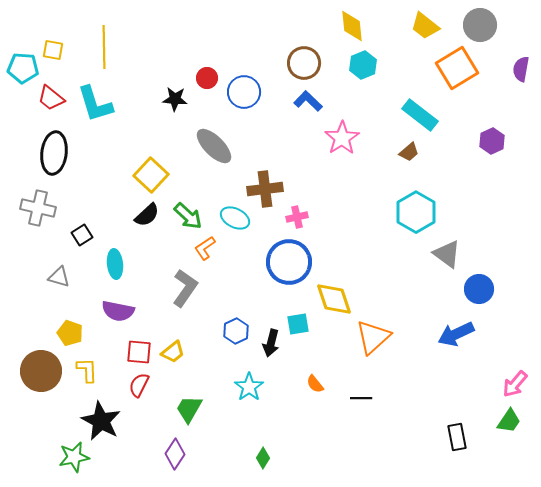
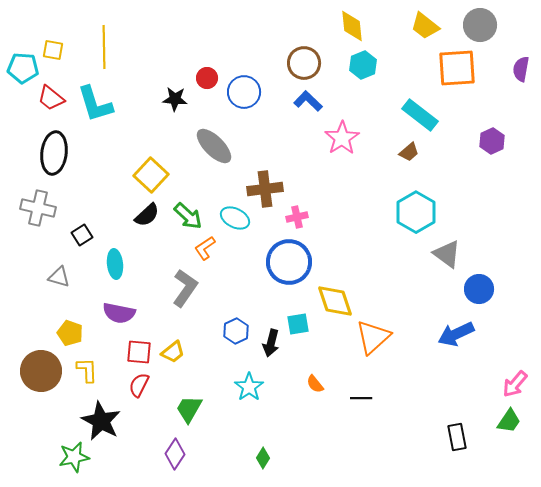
orange square at (457, 68): rotated 27 degrees clockwise
yellow diamond at (334, 299): moved 1 px right, 2 px down
purple semicircle at (118, 311): moved 1 px right, 2 px down
